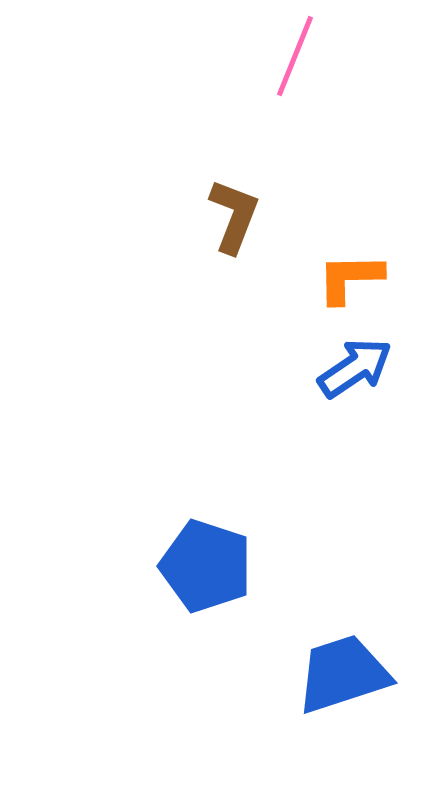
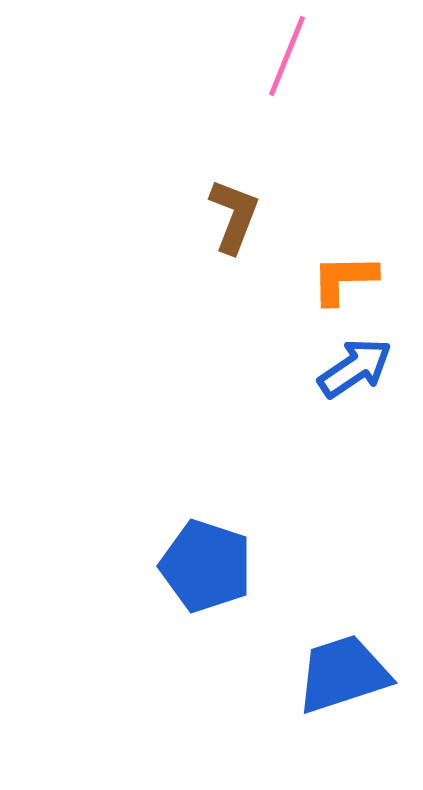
pink line: moved 8 px left
orange L-shape: moved 6 px left, 1 px down
